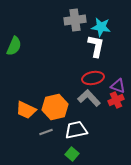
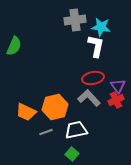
purple triangle: rotated 35 degrees clockwise
orange trapezoid: moved 2 px down
